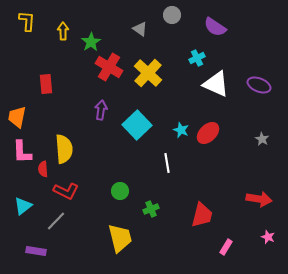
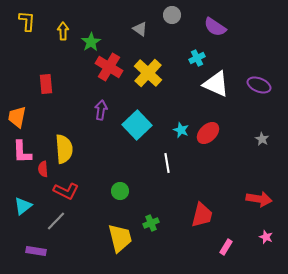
green cross: moved 14 px down
pink star: moved 2 px left
